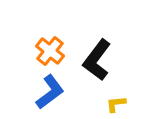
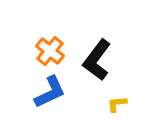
blue L-shape: rotated 12 degrees clockwise
yellow L-shape: moved 1 px right
